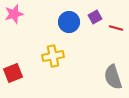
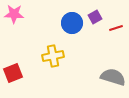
pink star: rotated 18 degrees clockwise
blue circle: moved 3 px right, 1 px down
red line: rotated 32 degrees counterclockwise
gray semicircle: rotated 125 degrees clockwise
